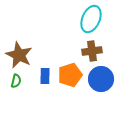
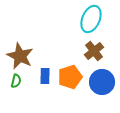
brown cross: moved 2 px right; rotated 30 degrees counterclockwise
brown star: moved 1 px right, 1 px down
orange pentagon: moved 2 px down
blue circle: moved 1 px right, 3 px down
